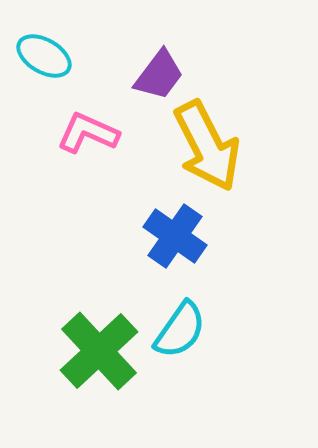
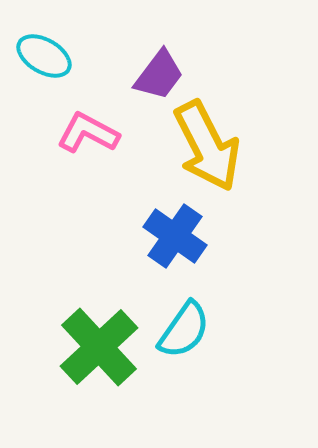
pink L-shape: rotated 4 degrees clockwise
cyan semicircle: moved 4 px right
green cross: moved 4 px up
